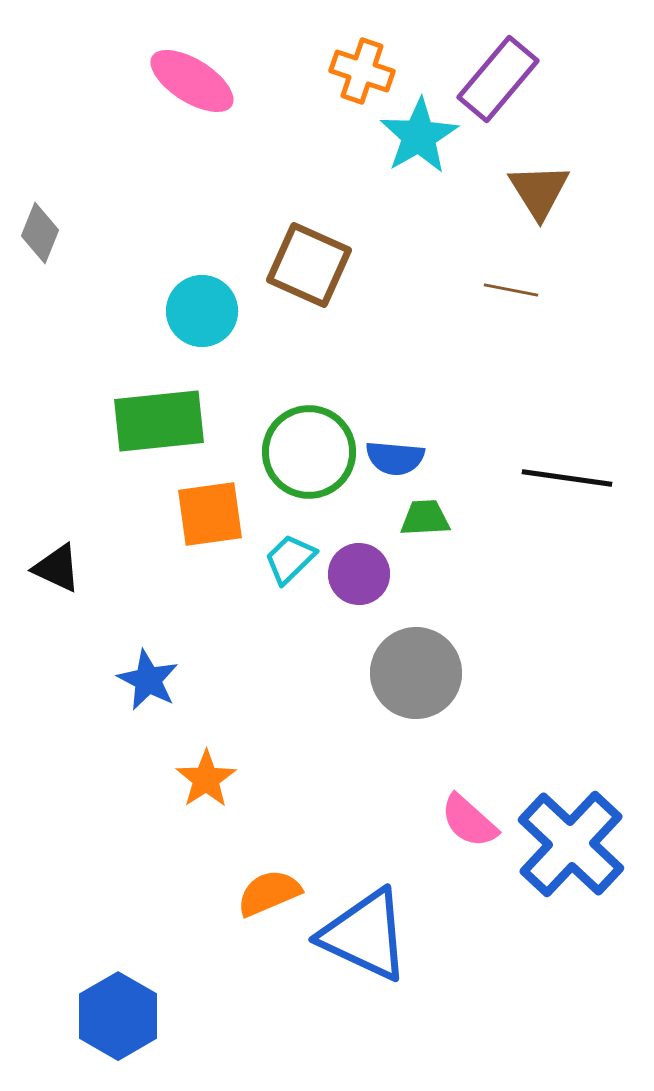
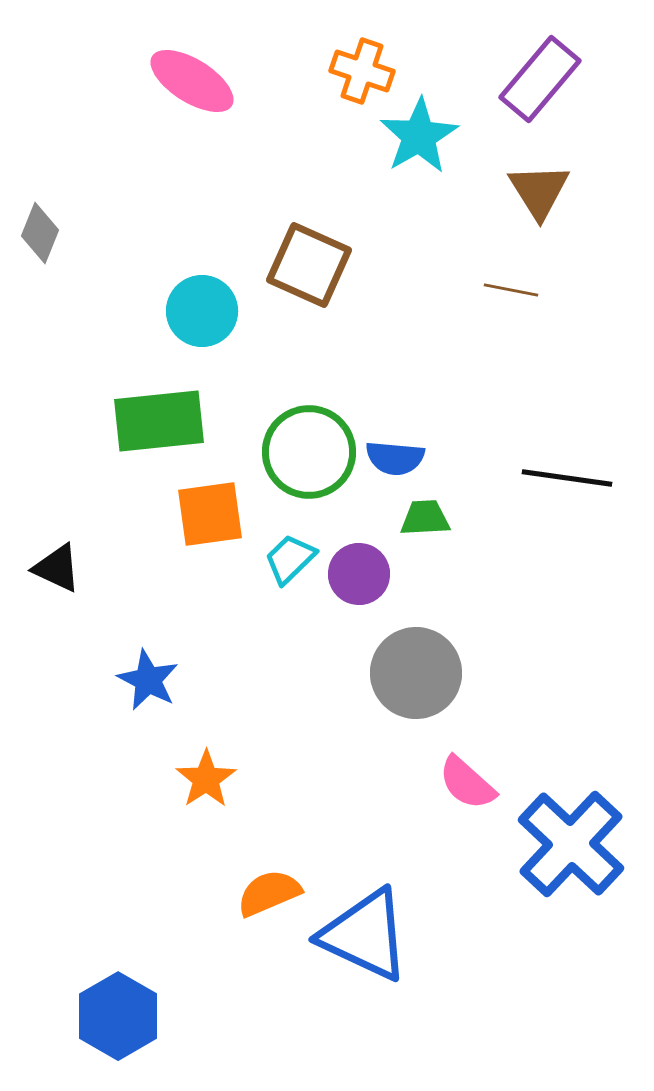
purple rectangle: moved 42 px right
pink semicircle: moved 2 px left, 38 px up
